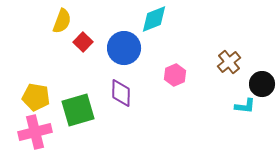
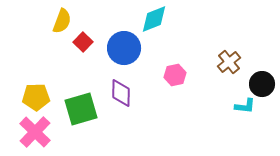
pink hexagon: rotated 10 degrees clockwise
yellow pentagon: rotated 12 degrees counterclockwise
green square: moved 3 px right, 1 px up
pink cross: rotated 32 degrees counterclockwise
